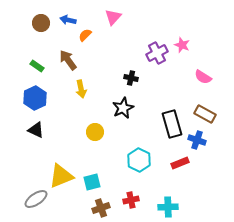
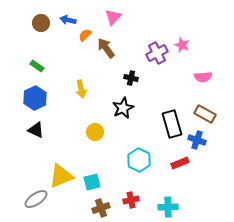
brown arrow: moved 38 px right, 12 px up
pink semicircle: rotated 36 degrees counterclockwise
